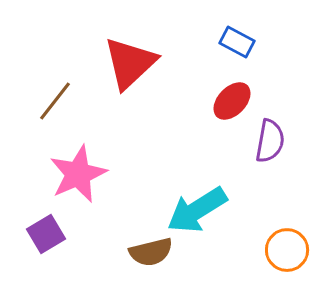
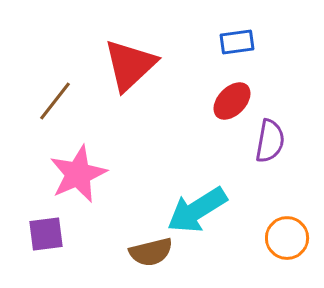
blue rectangle: rotated 36 degrees counterclockwise
red triangle: moved 2 px down
purple square: rotated 24 degrees clockwise
orange circle: moved 12 px up
